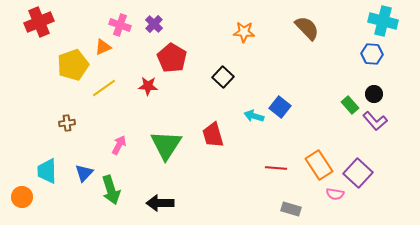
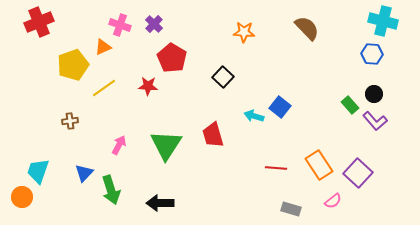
brown cross: moved 3 px right, 2 px up
cyan trapezoid: moved 9 px left; rotated 20 degrees clockwise
pink semicircle: moved 2 px left, 7 px down; rotated 48 degrees counterclockwise
